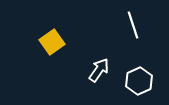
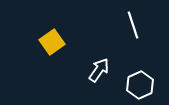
white hexagon: moved 1 px right, 4 px down
